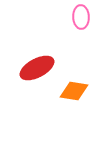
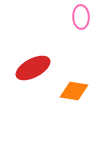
red ellipse: moved 4 px left
